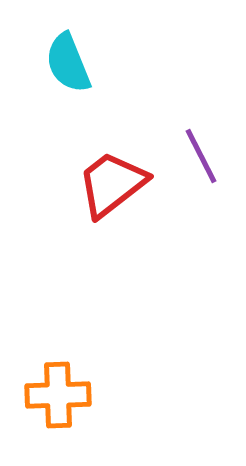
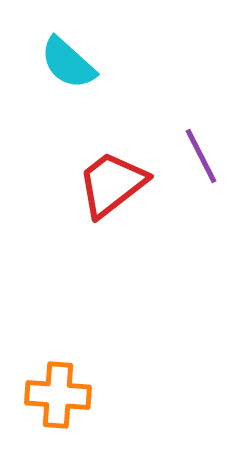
cyan semicircle: rotated 26 degrees counterclockwise
orange cross: rotated 6 degrees clockwise
